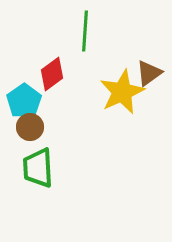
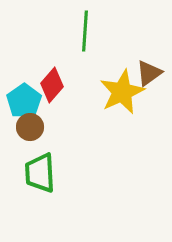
red diamond: moved 11 px down; rotated 12 degrees counterclockwise
green trapezoid: moved 2 px right, 5 px down
